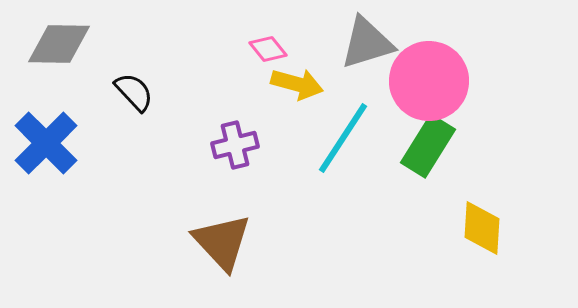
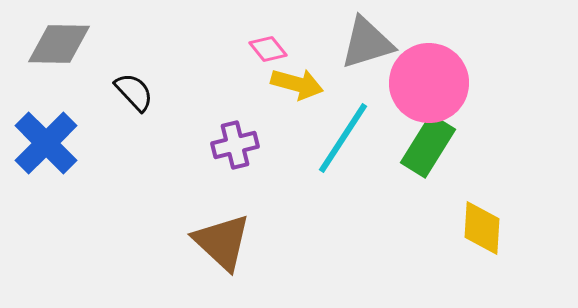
pink circle: moved 2 px down
brown triangle: rotated 4 degrees counterclockwise
